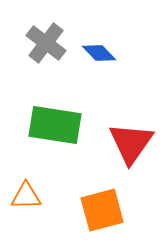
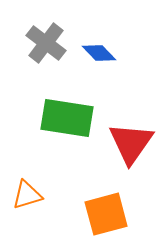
green rectangle: moved 12 px right, 7 px up
orange triangle: moved 1 px right, 1 px up; rotated 16 degrees counterclockwise
orange square: moved 4 px right, 4 px down
